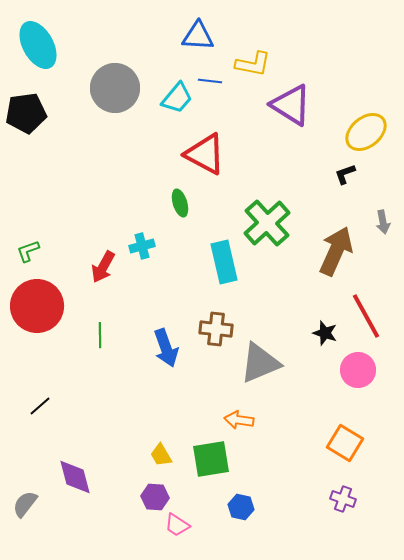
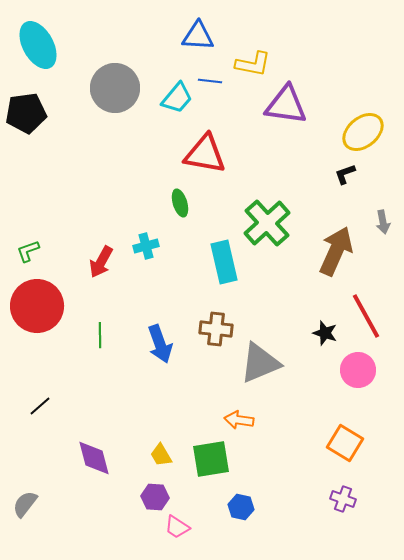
purple triangle: moved 5 px left; rotated 24 degrees counterclockwise
yellow ellipse: moved 3 px left
red triangle: rotated 18 degrees counterclockwise
cyan cross: moved 4 px right
red arrow: moved 2 px left, 5 px up
blue arrow: moved 6 px left, 4 px up
purple diamond: moved 19 px right, 19 px up
pink trapezoid: moved 2 px down
